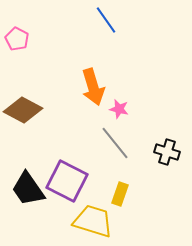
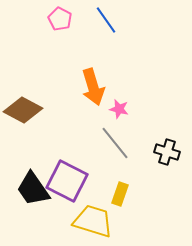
pink pentagon: moved 43 px right, 20 px up
black trapezoid: moved 5 px right
